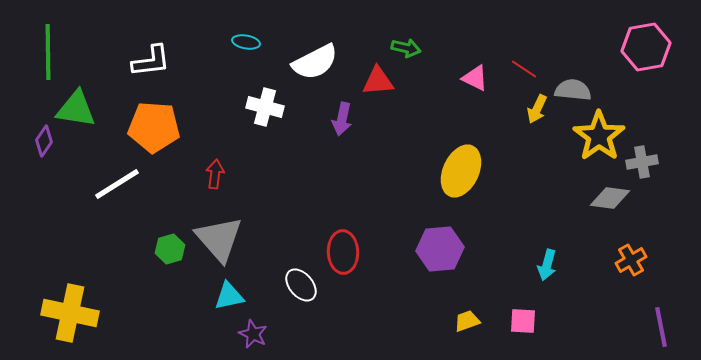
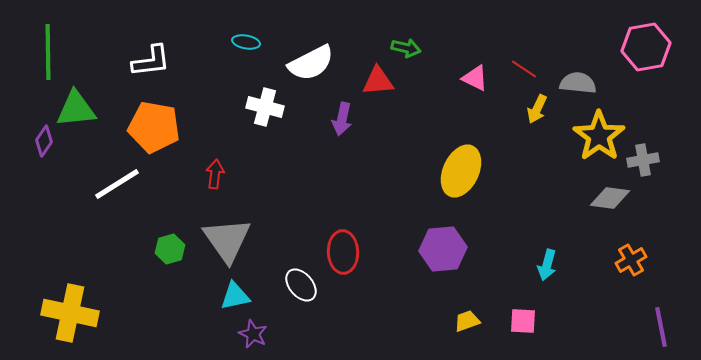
white semicircle: moved 4 px left, 1 px down
gray semicircle: moved 5 px right, 7 px up
green triangle: rotated 15 degrees counterclockwise
orange pentagon: rotated 6 degrees clockwise
gray cross: moved 1 px right, 2 px up
gray triangle: moved 8 px right, 1 px down; rotated 6 degrees clockwise
purple hexagon: moved 3 px right
cyan triangle: moved 6 px right
